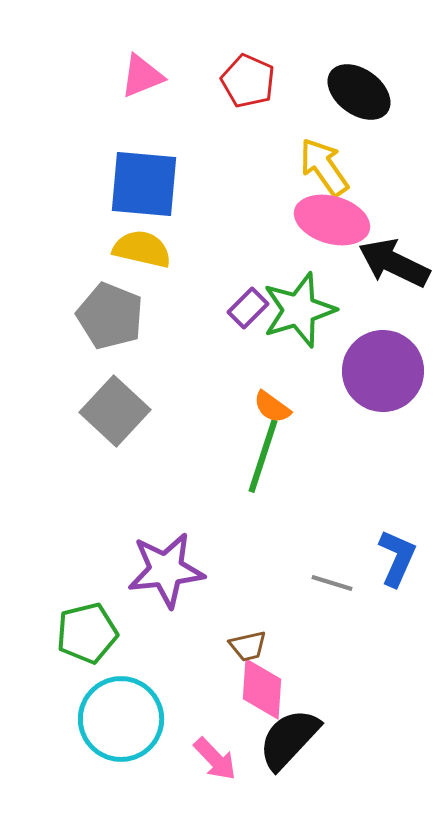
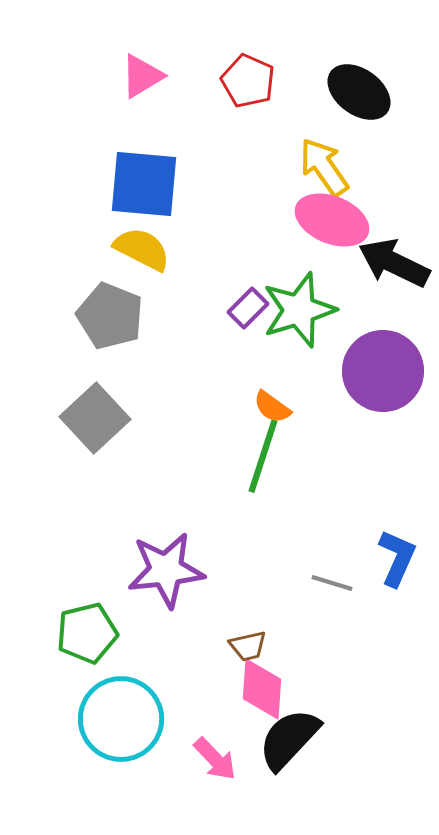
pink triangle: rotated 9 degrees counterclockwise
pink ellipse: rotated 6 degrees clockwise
yellow semicircle: rotated 14 degrees clockwise
gray square: moved 20 px left, 7 px down; rotated 4 degrees clockwise
